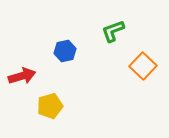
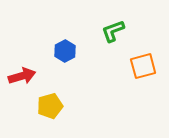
blue hexagon: rotated 15 degrees counterclockwise
orange square: rotated 32 degrees clockwise
